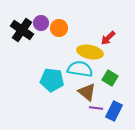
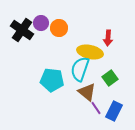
red arrow: rotated 42 degrees counterclockwise
cyan semicircle: rotated 80 degrees counterclockwise
green square: rotated 21 degrees clockwise
purple line: rotated 48 degrees clockwise
